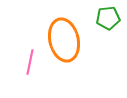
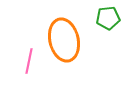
pink line: moved 1 px left, 1 px up
